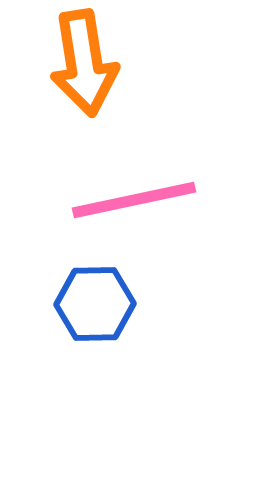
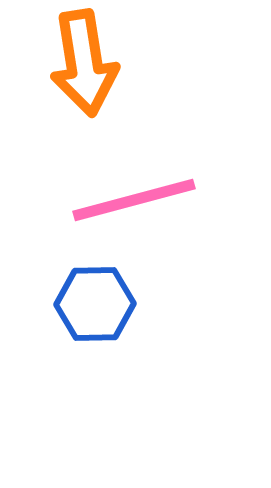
pink line: rotated 3 degrees counterclockwise
